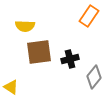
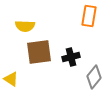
orange rectangle: rotated 25 degrees counterclockwise
black cross: moved 1 px right, 2 px up
yellow triangle: moved 8 px up
